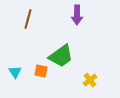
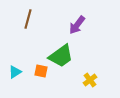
purple arrow: moved 10 px down; rotated 36 degrees clockwise
cyan triangle: rotated 32 degrees clockwise
